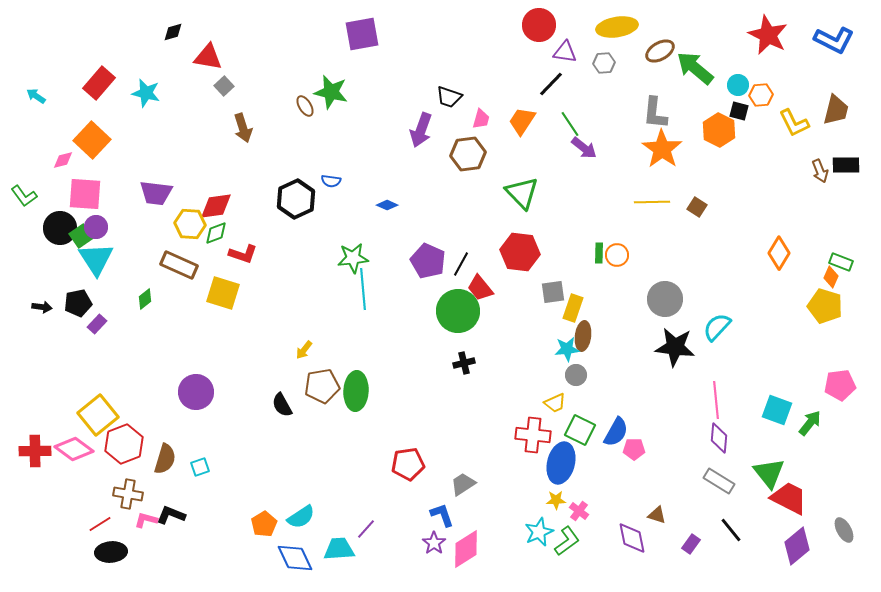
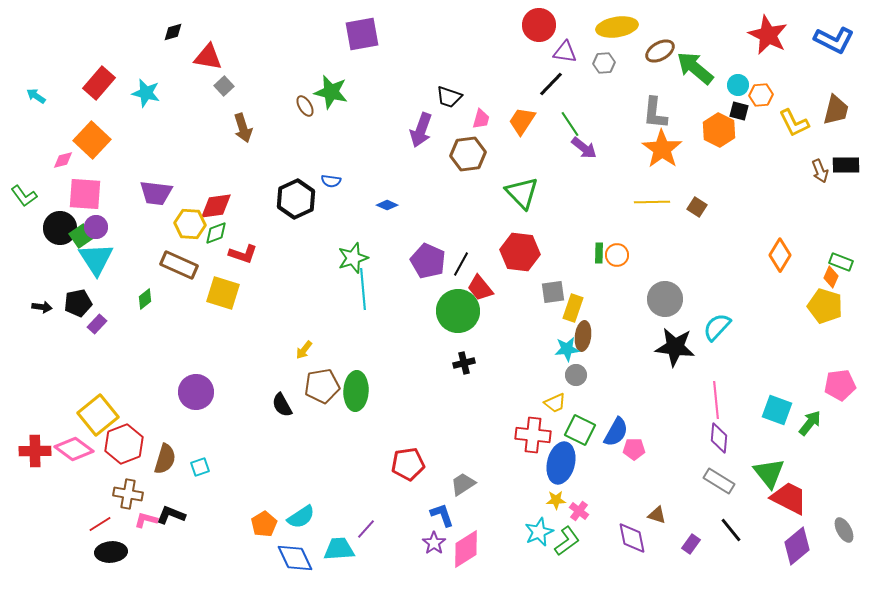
orange diamond at (779, 253): moved 1 px right, 2 px down
green star at (353, 258): rotated 12 degrees counterclockwise
